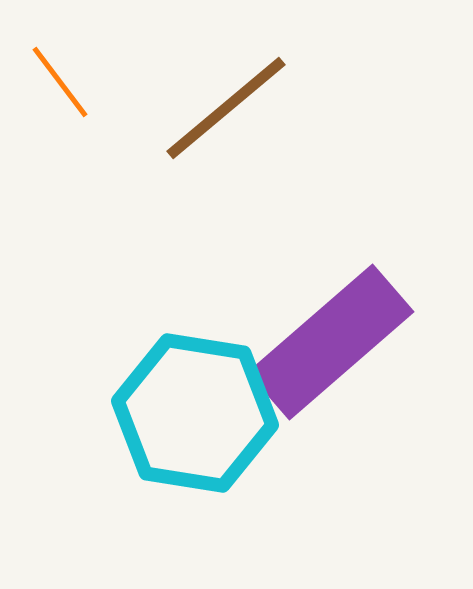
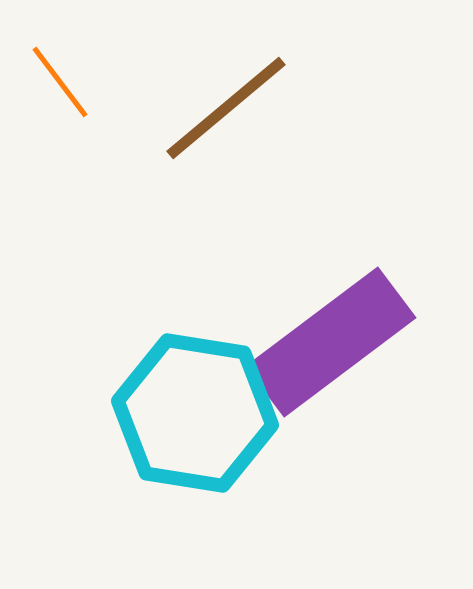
purple rectangle: rotated 4 degrees clockwise
